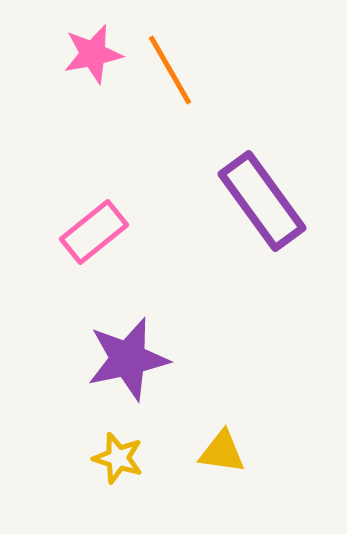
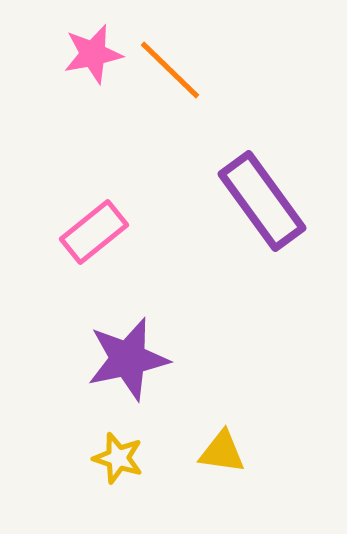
orange line: rotated 16 degrees counterclockwise
